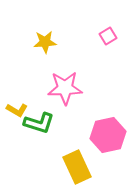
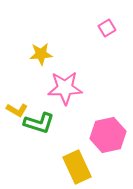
pink square: moved 1 px left, 8 px up
yellow star: moved 4 px left, 12 px down
